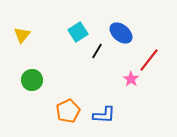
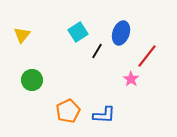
blue ellipse: rotated 70 degrees clockwise
red line: moved 2 px left, 4 px up
